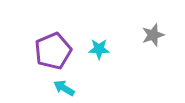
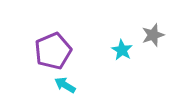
cyan star: moved 23 px right, 1 px down; rotated 30 degrees clockwise
cyan arrow: moved 1 px right, 3 px up
